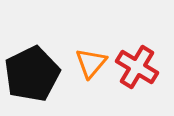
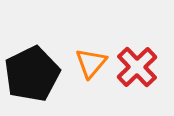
red cross: rotated 15 degrees clockwise
